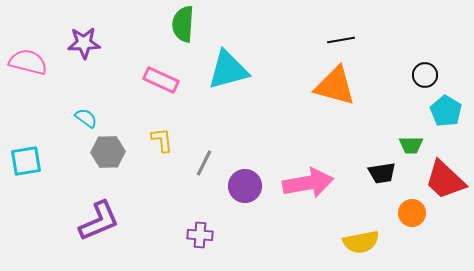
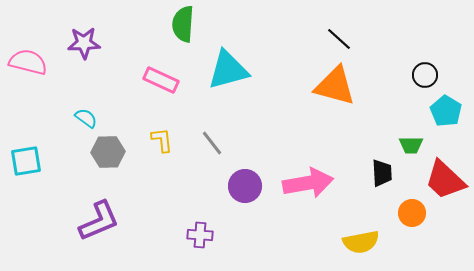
black line: moved 2 px left, 1 px up; rotated 52 degrees clockwise
gray line: moved 8 px right, 20 px up; rotated 64 degrees counterclockwise
black trapezoid: rotated 84 degrees counterclockwise
